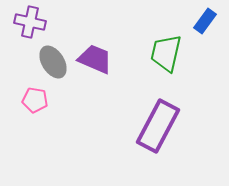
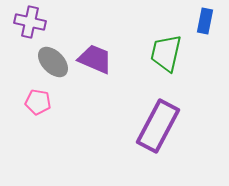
blue rectangle: rotated 25 degrees counterclockwise
gray ellipse: rotated 12 degrees counterclockwise
pink pentagon: moved 3 px right, 2 px down
